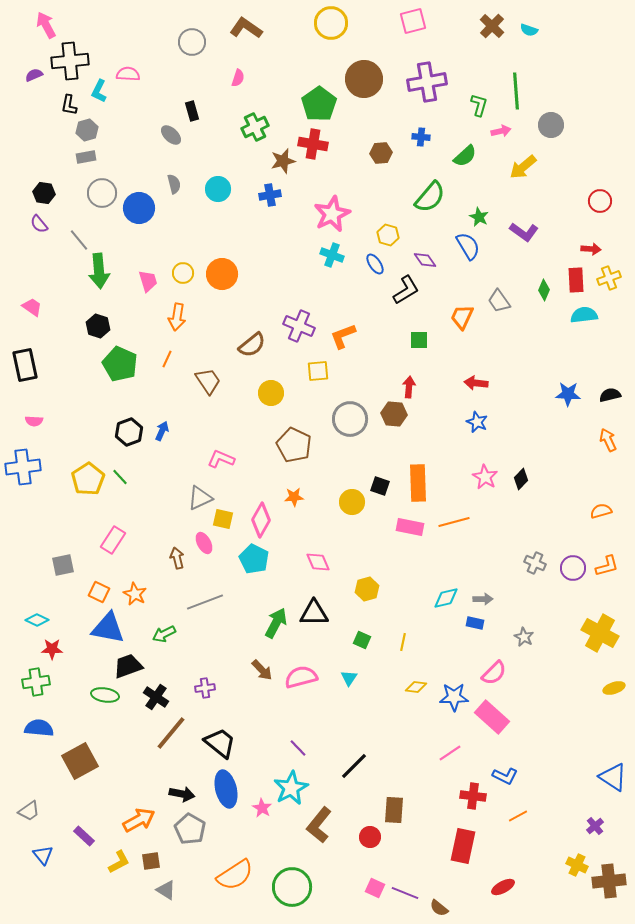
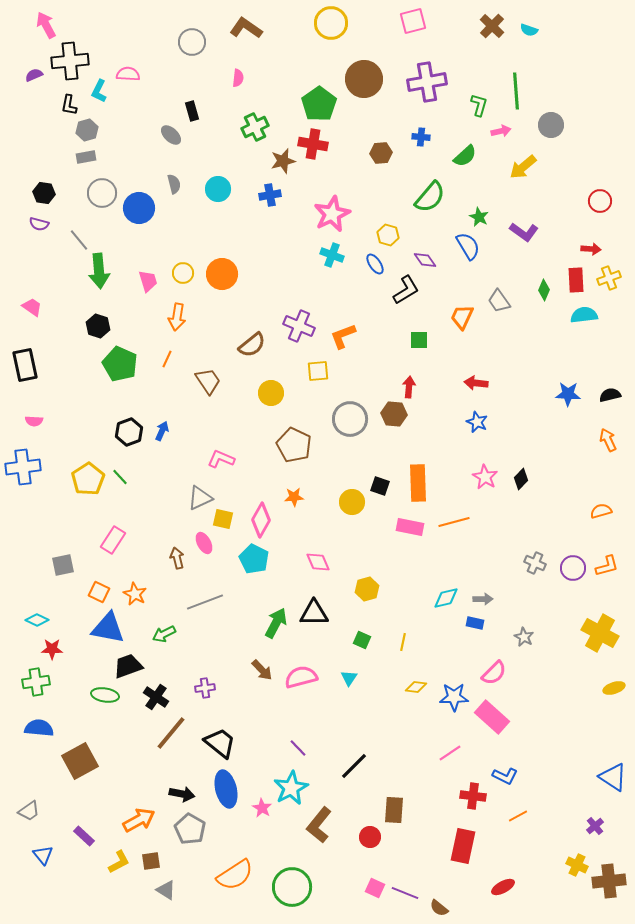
pink semicircle at (238, 78): rotated 12 degrees counterclockwise
purple semicircle at (39, 224): rotated 36 degrees counterclockwise
